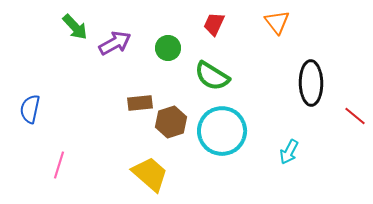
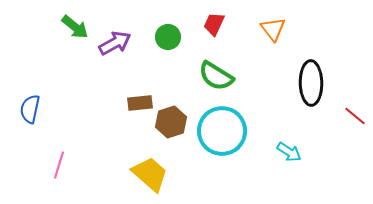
orange triangle: moved 4 px left, 7 px down
green arrow: rotated 8 degrees counterclockwise
green circle: moved 11 px up
green semicircle: moved 4 px right
cyan arrow: rotated 85 degrees counterclockwise
